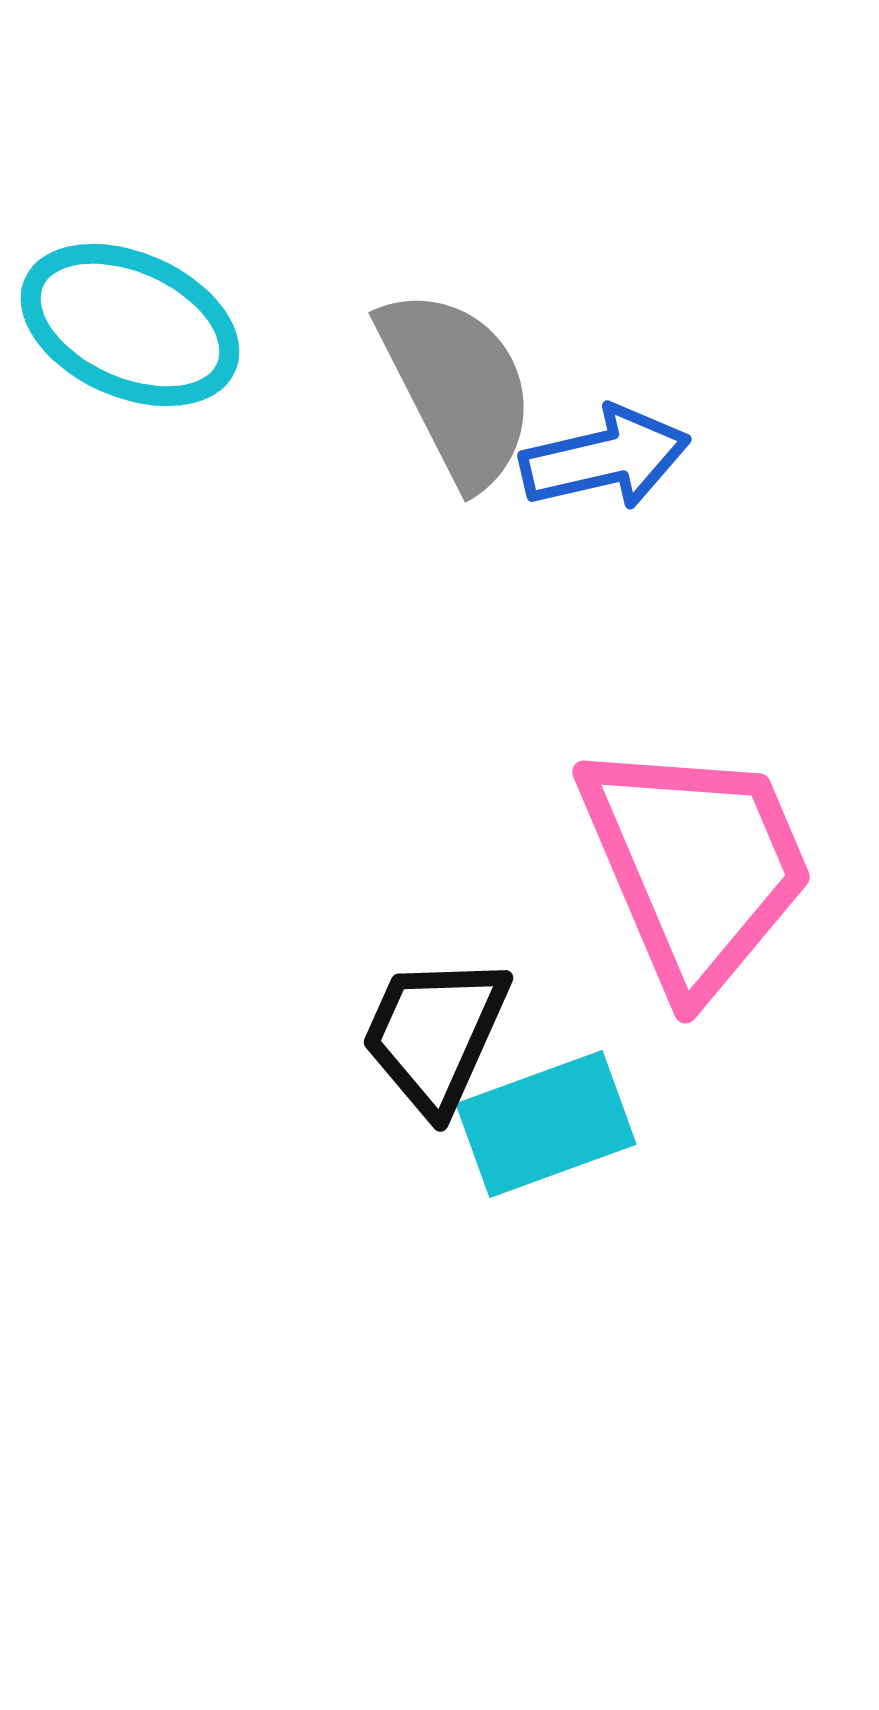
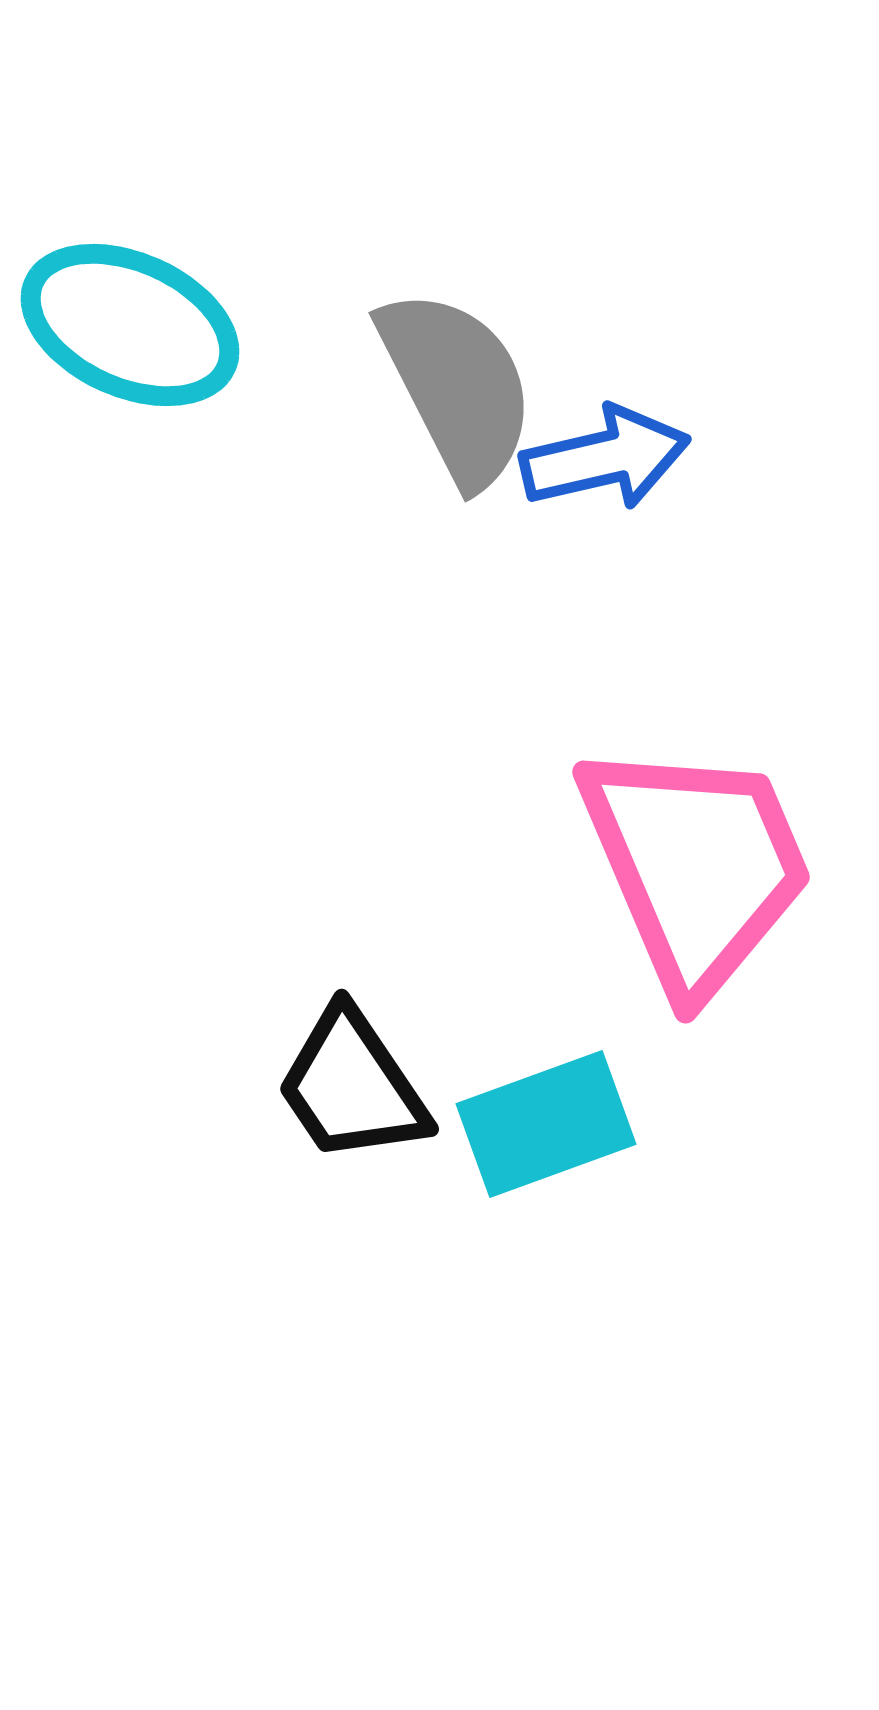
black trapezoid: moved 83 px left, 52 px down; rotated 58 degrees counterclockwise
